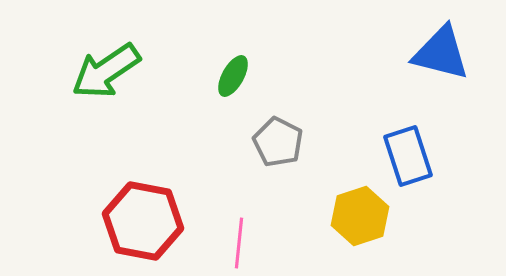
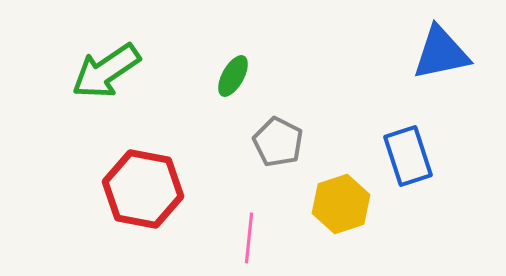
blue triangle: rotated 26 degrees counterclockwise
yellow hexagon: moved 19 px left, 12 px up
red hexagon: moved 32 px up
pink line: moved 10 px right, 5 px up
